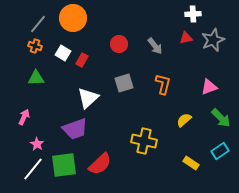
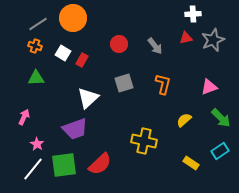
gray line: rotated 18 degrees clockwise
